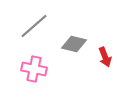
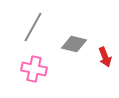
gray line: moved 1 px left, 1 px down; rotated 20 degrees counterclockwise
